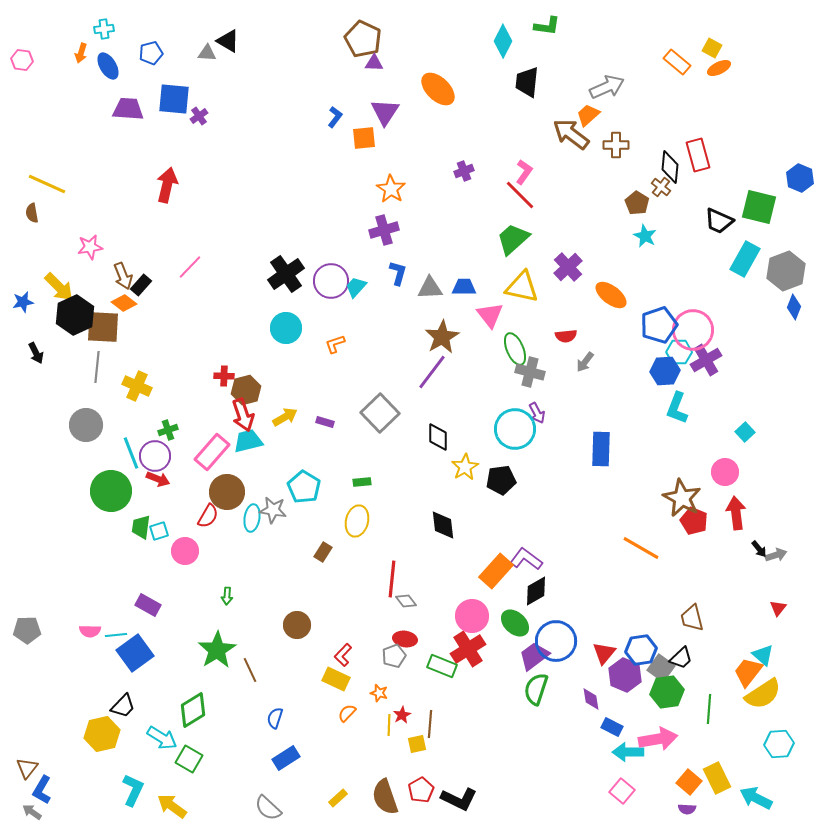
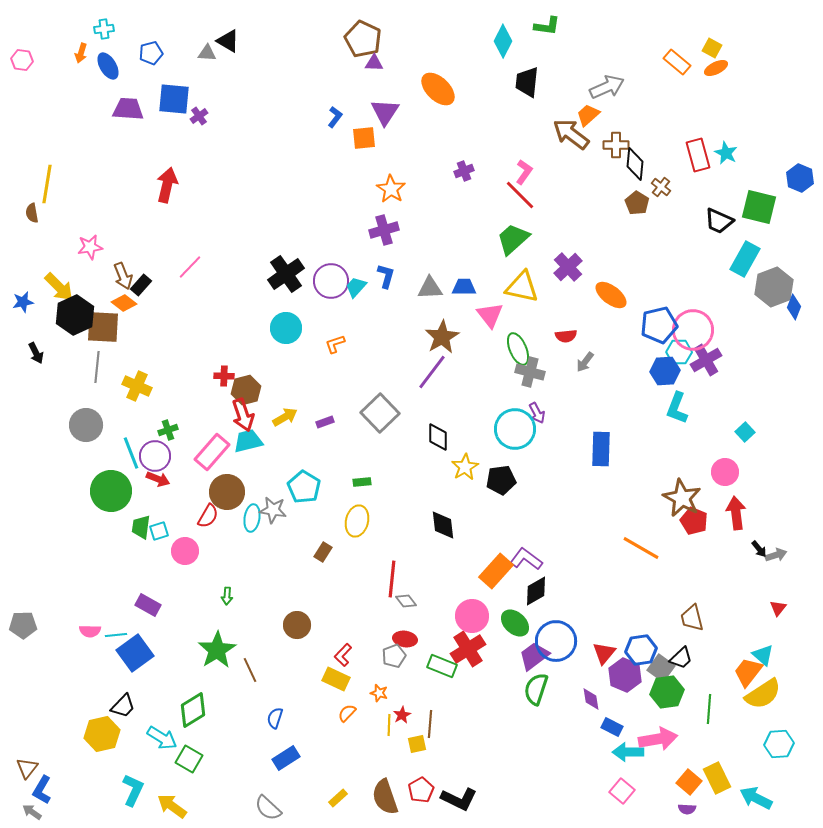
orange ellipse at (719, 68): moved 3 px left
black diamond at (670, 167): moved 35 px left, 3 px up
yellow line at (47, 184): rotated 75 degrees clockwise
cyan star at (645, 236): moved 81 px right, 83 px up
gray hexagon at (786, 271): moved 12 px left, 16 px down
blue L-shape at (398, 273): moved 12 px left, 3 px down
blue pentagon at (659, 325): rotated 6 degrees clockwise
green ellipse at (515, 349): moved 3 px right
purple rectangle at (325, 422): rotated 36 degrees counterclockwise
gray pentagon at (27, 630): moved 4 px left, 5 px up
